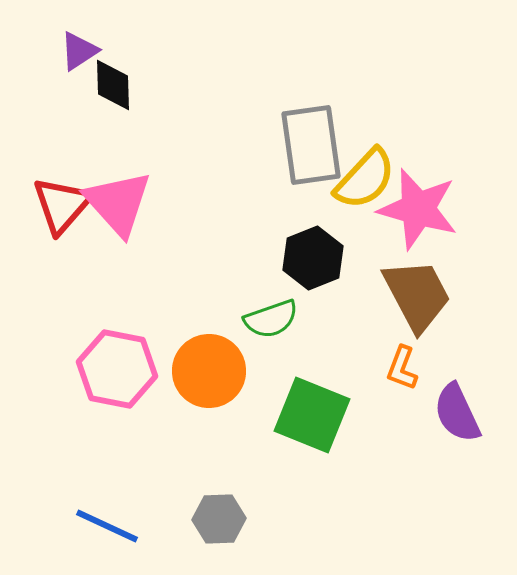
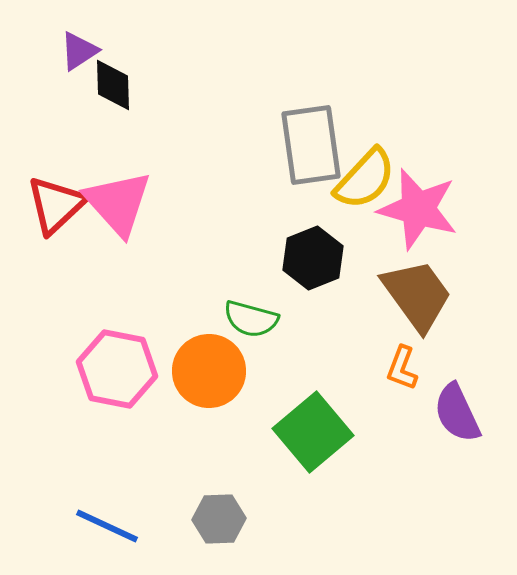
red triangle: moved 6 px left; rotated 6 degrees clockwise
brown trapezoid: rotated 8 degrees counterclockwise
green semicircle: moved 20 px left; rotated 34 degrees clockwise
green square: moved 1 px right, 17 px down; rotated 28 degrees clockwise
